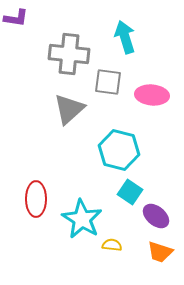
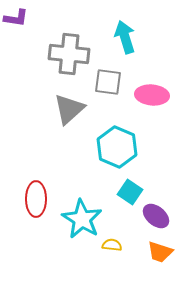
cyan hexagon: moved 2 px left, 3 px up; rotated 9 degrees clockwise
